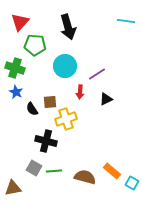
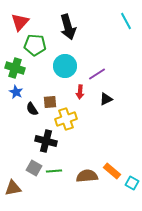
cyan line: rotated 54 degrees clockwise
brown semicircle: moved 2 px right, 1 px up; rotated 20 degrees counterclockwise
